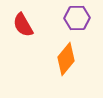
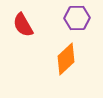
orange diamond: rotated 8 degrees clockwise
